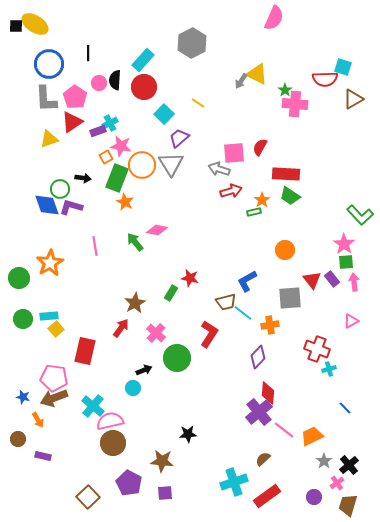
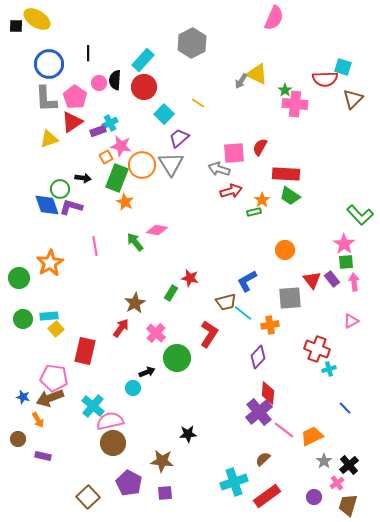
yellow ellipse at (35, 24): moved 2 px right, 5 px up
brown triangle at (353, 99): rotated 15 degrees counterclockwise
black arrow at (144, 370): moved 3 px right, 2 px down
brown arrow at (54, 398): moved 4 px left
